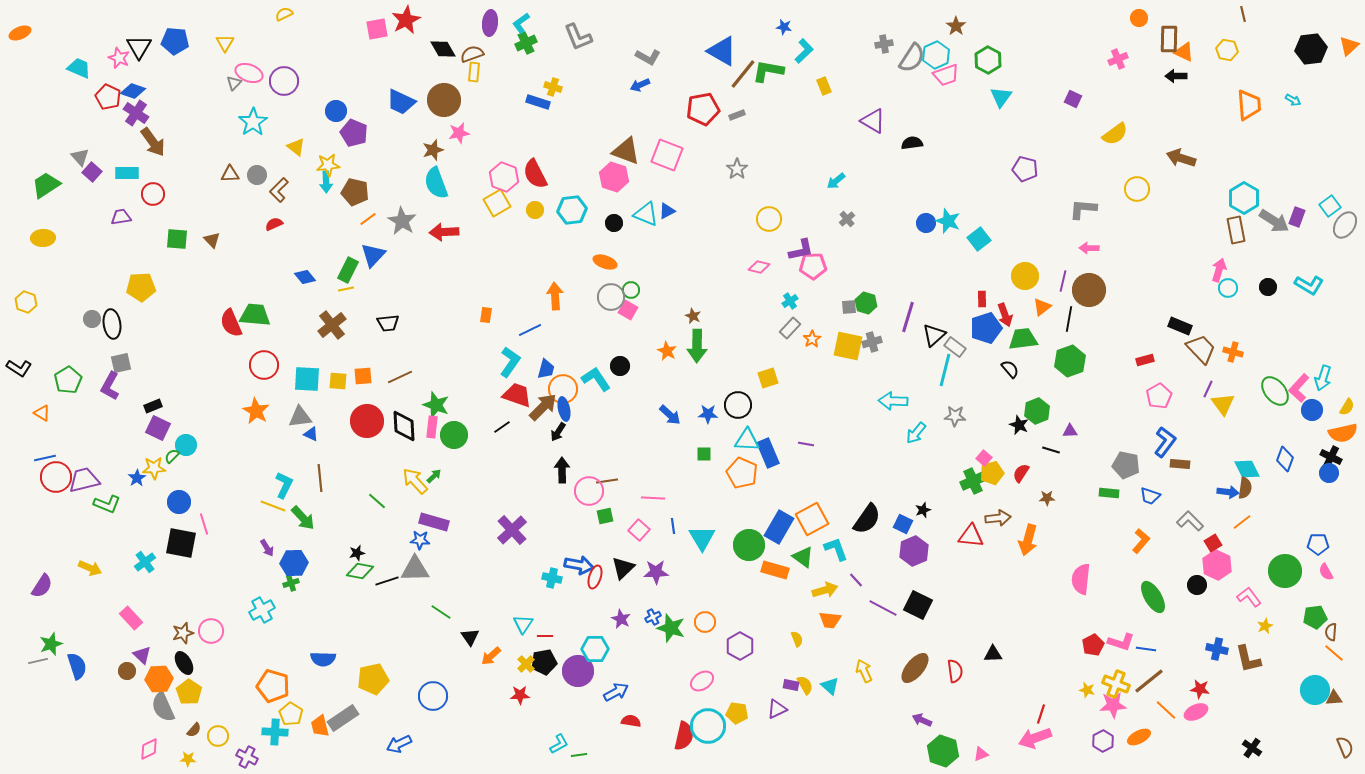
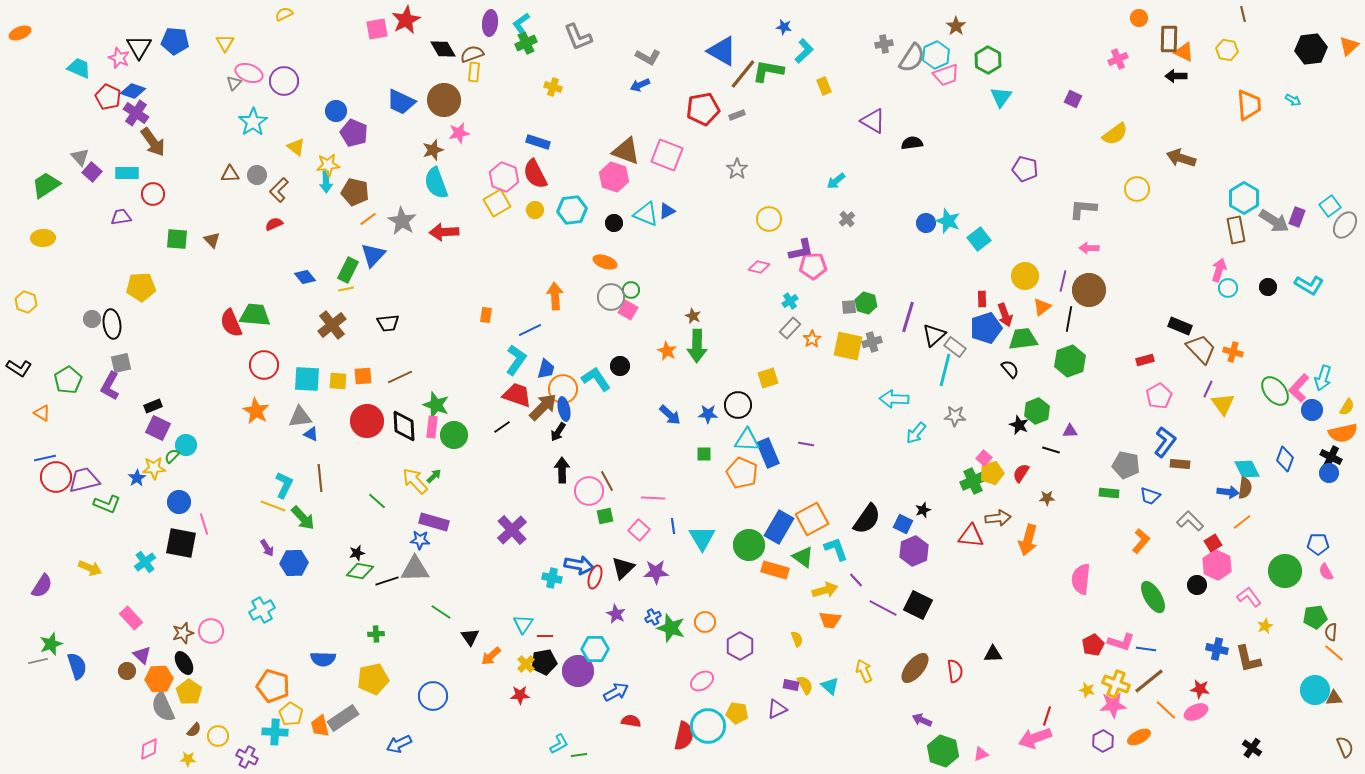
blue rectangle at (538, 102): moved 40 px down
cyan L-shape at (510, 362): moved 6 px right, 2 px up
cyan arrow at (893, 401): moved 1 px right, 2 px up
brown line at (607, 481): rotated 70 degrees clockwise
green cross at (291, 583): moved 85 px right, 51 px down; rotated 14 degrees clockwise
purple star at (621, 619): moved 5 px left, 5 px up
red line at (1041, 714): moved 6 px right, 2 px down
